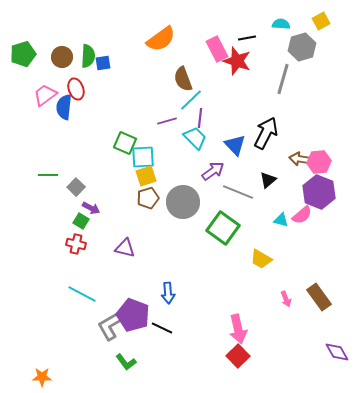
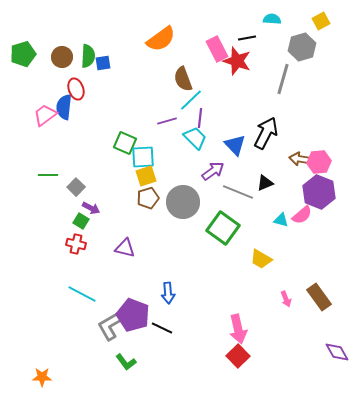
cyan semicircle at (281, 24): moved 9 px left, 5 px up
pink trapezoid at (45, 95): moved 20 px down
black triangle at (268, 180): moved 3 px left, 3 px down; rotated 18 degrees clockwise
